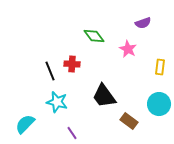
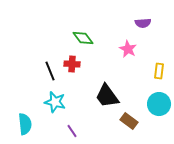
purple semicircle: rotated 14 degrees clockwise
green diamond: moved 11 px left, 2 px down
yellow rectangle: moved 1 px left, 4 px down
black trapezoid: moved 3 px right
cyan star: moved 2 px left
cyan semicircle: rotated 130 degrees clockwise
purple line: moved 2 px up
